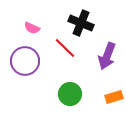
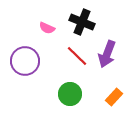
black cross: moved 1 px right, 1 px up
pink semicircle: moved 15 px right
red line: moved 12 px right, 8 px down
purple arrow: moved 2 px up
orange rectangle: rotated 30 degrees counterclockwise
